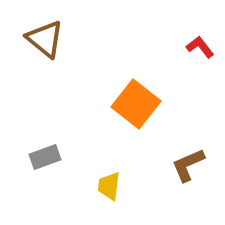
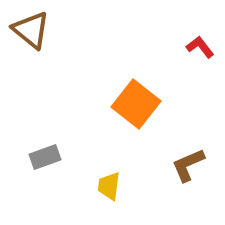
brown triangle: moved 14 px left, 9 px up
